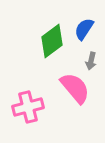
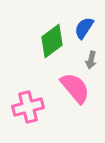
blue semicircle: moved 1 px up
gray arrow: moved 1 px up
